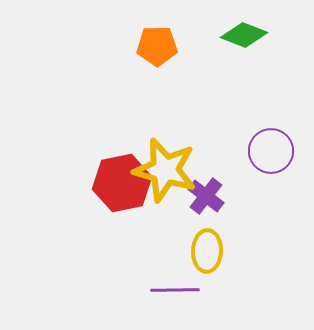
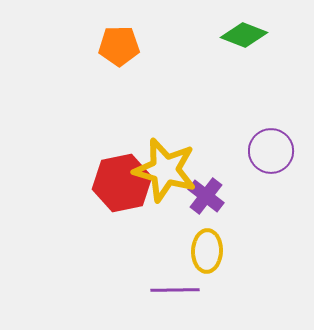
orange pentagon: moved 38 px left
